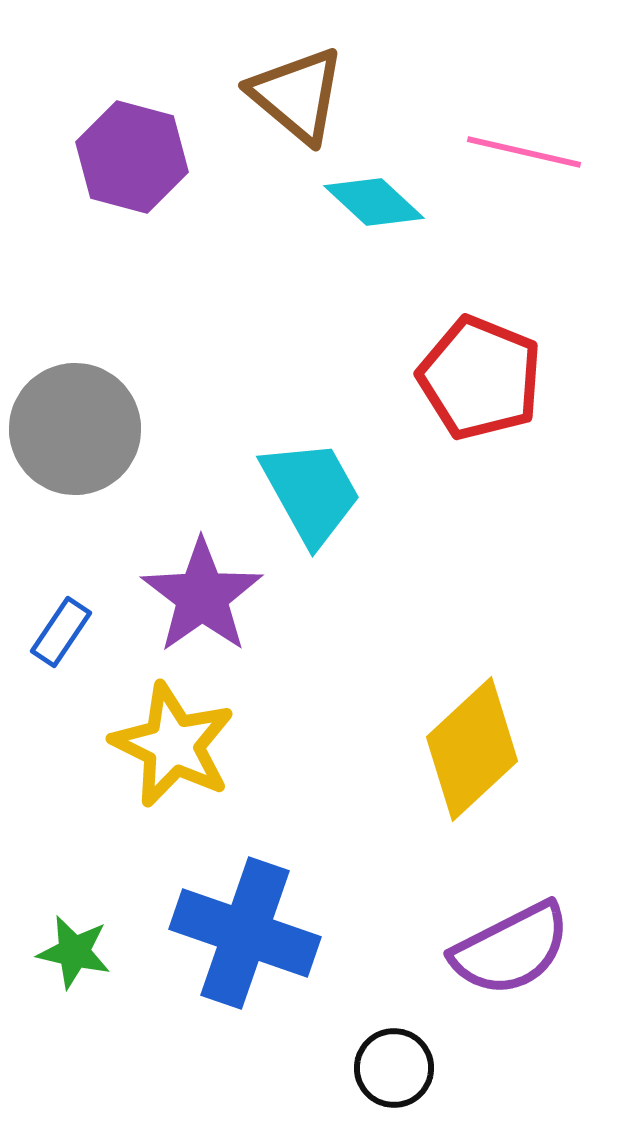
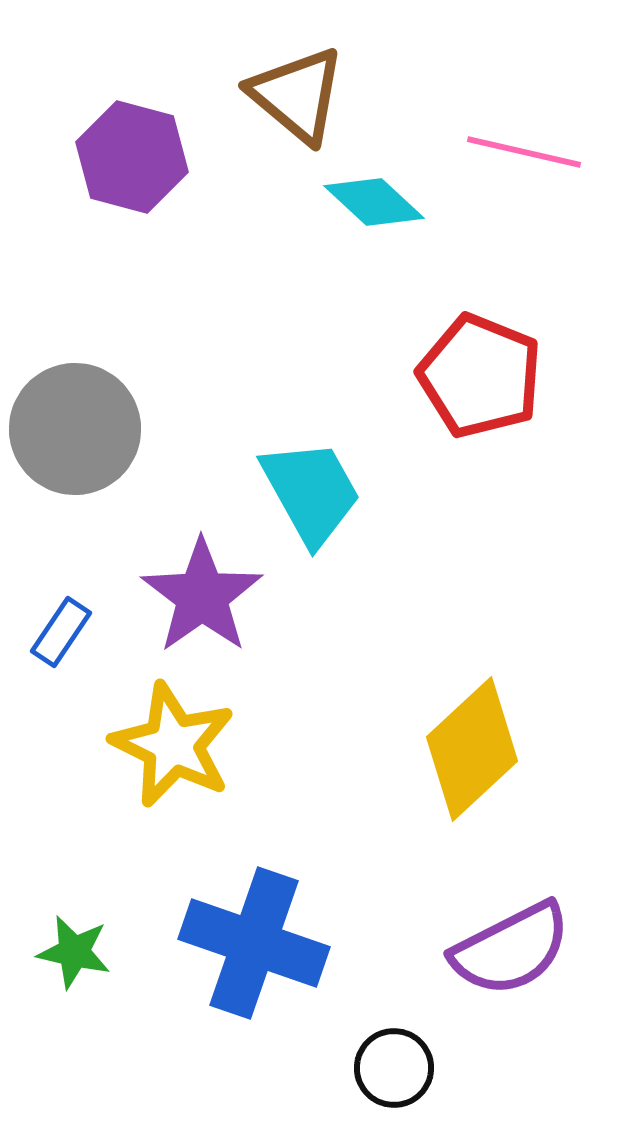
red pentagon: moved 2 px up
blue cross: moved 9 px right, 10 px down
